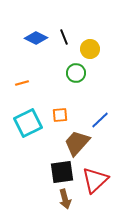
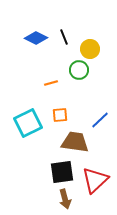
green circle: moved 3 px right, 3 px up
orange line: moved 29 px right
brown trapezoid: moved 2 px left, 1 px up; rotated 56 degrees clockwise
